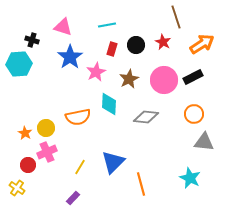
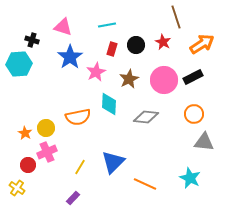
orange line: moved 4 px right; rotated 50 degrees counterclockwise
